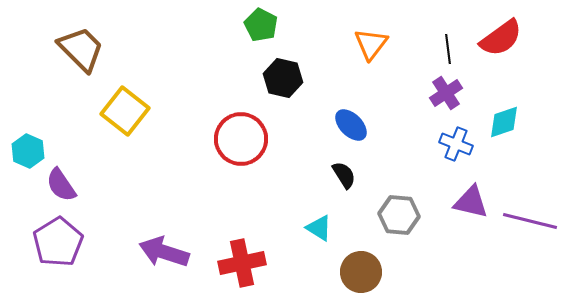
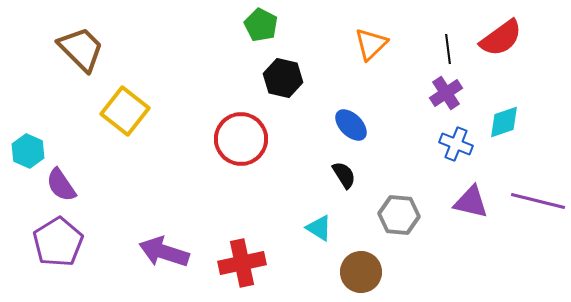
orange triangle: rotated 9 degrees clockwise
purple line: moved 8 px right, 20 px up
